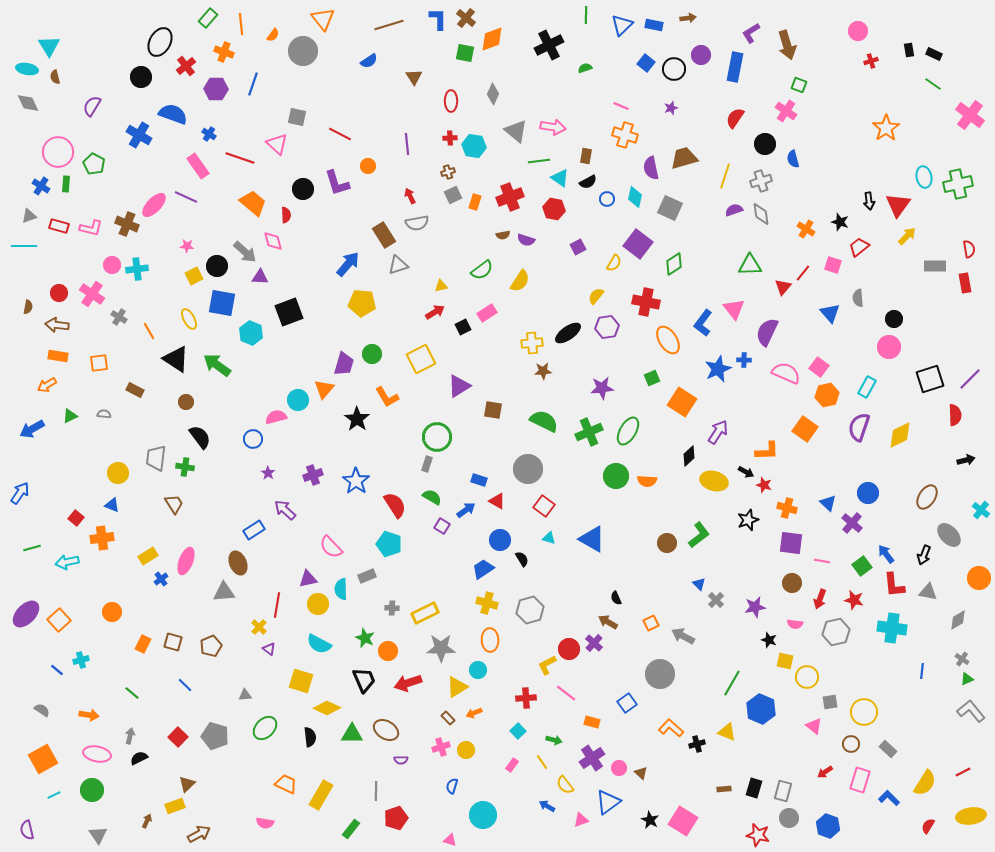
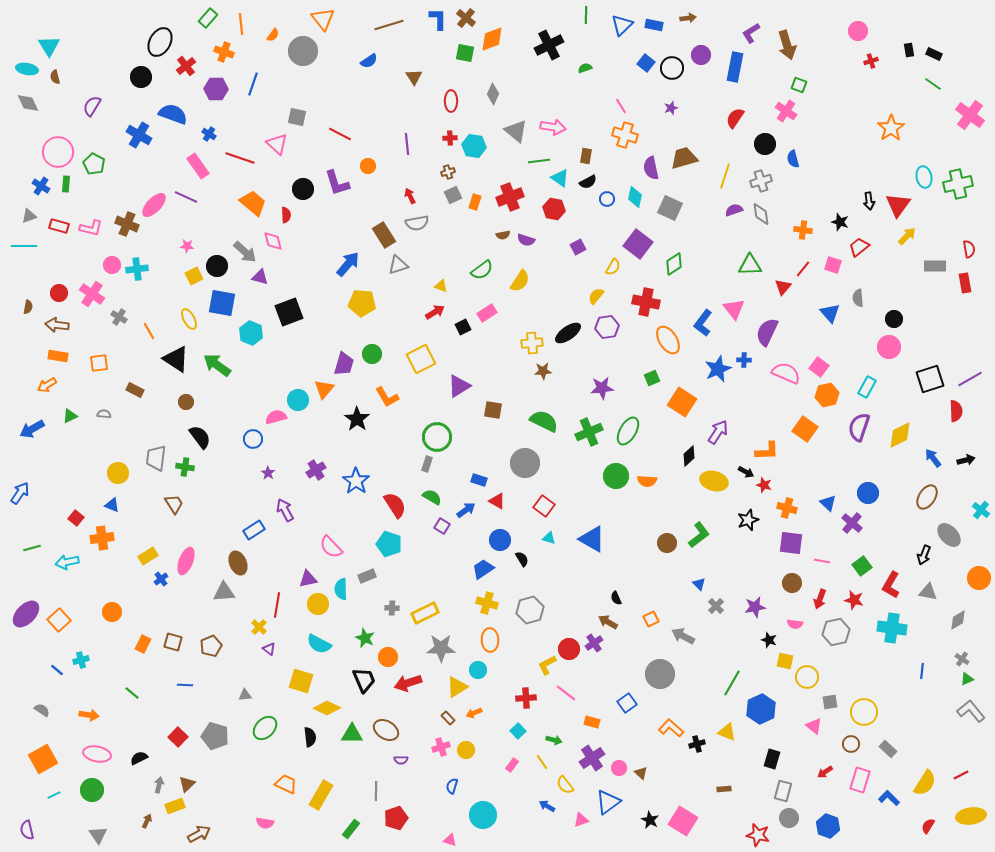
black circle at (674, 69): moved 2 px left, 1 px up
pink line at (621, 106): rotated 35 degrees clockwise
orange star at (886, 128): moved 5 px right
orange cross at (806, 229): moved 3 px left, 1 px down; rotated 24 degrees counterclockwise
yellow semicircle at (614, 263): moved 1 px left, 4 px down
red line at (803, 273): moved 4 px up
purple triangle at (260, 277): rotated 12 degrees clockwise
yellow triangle at (441, 286): rotated 32 degrees clockwise
purple line at (970, 379): rotated 15 degrees clockwise
red semicircle at (955, 415): moved 1 px right, 4 px up
gray circle at (528, 469): moved 3 px left, 6 px up
purple cross at (313, 475): moved 3 px right, 5 px up; rotated 12 degrees counterclockwise
purple arrow at (285, 510): rotated 20 degrees clockwise
blue arrow at (886, 554): moved 47 px right, 96 px up
red L-shape at (894, 585): moved 3 px left; rotated 36 degrees clockwise
gray cross at (716, 600): moved 6 px down
orange square at (651, 623): moved 4 px up
purple cross at (594, 643): rotated 12 degrees clockwise
orange circle at (388, 651): moved 6 px down
blue line at (185, 685): rotated 42 degrees counterclockwise
blue hexagon at (761, 709): rotated 12 degrees clockwise
gray arrow at (130, 736): moved 29 px right, 49 px down
red line at (963, 772): moved 2 px left, 3 px down
black rectangle at (754, 788): moved 18 px right, 29 px up
